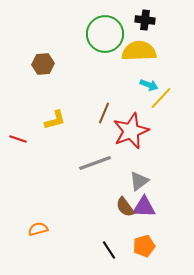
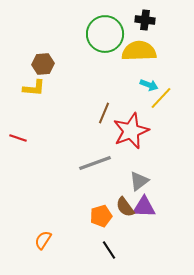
yellow L-shape: moved 21 px left, 32 px up; rotated 20 degrees clockwise
red line: moved 1 px up
orange semicircle: moved 5 px right, 11 px down; rotated 42 degrees counterclockwise
orange pentagon: moved 43 px left, 30 px up
